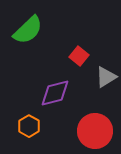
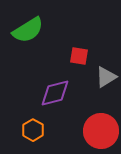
green semicircle: rotated 12 degrees clockwise
red square: rotated 30 degrees counterclockwise
orange hexagon: moved 4 px right, 4 px down
red circle: moved 6 px right
